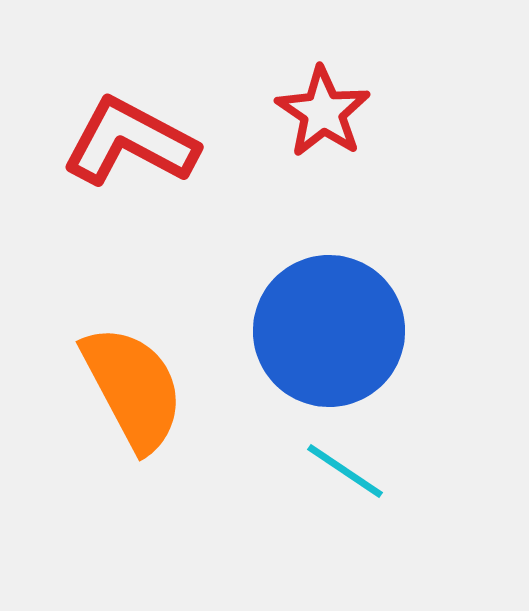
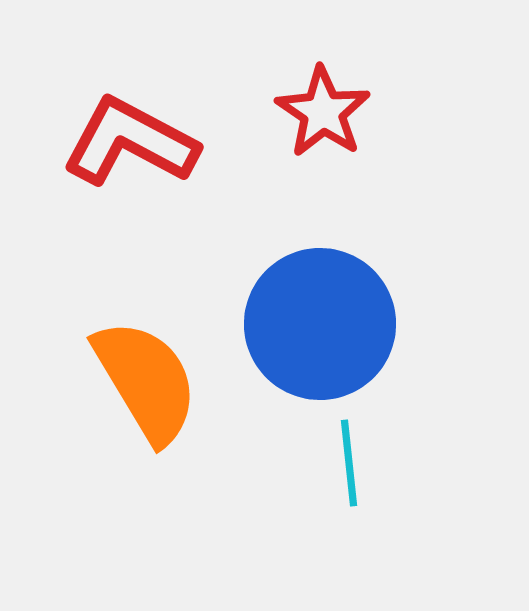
blue circle: moved 9 px left, 7 px up
orange semicircle: moved 13 px right, 7 px up; rotated 3 degrees counterclockwise
cyan line: moved 4 px right, 8 px up; rotated 50 degrees clockwise
